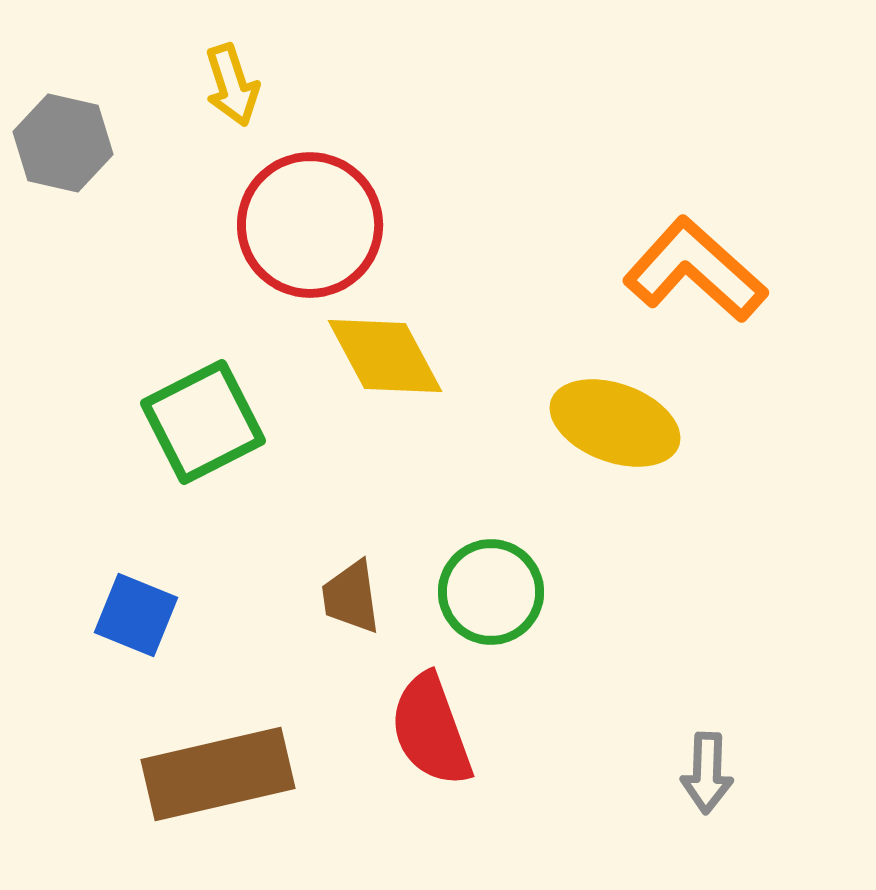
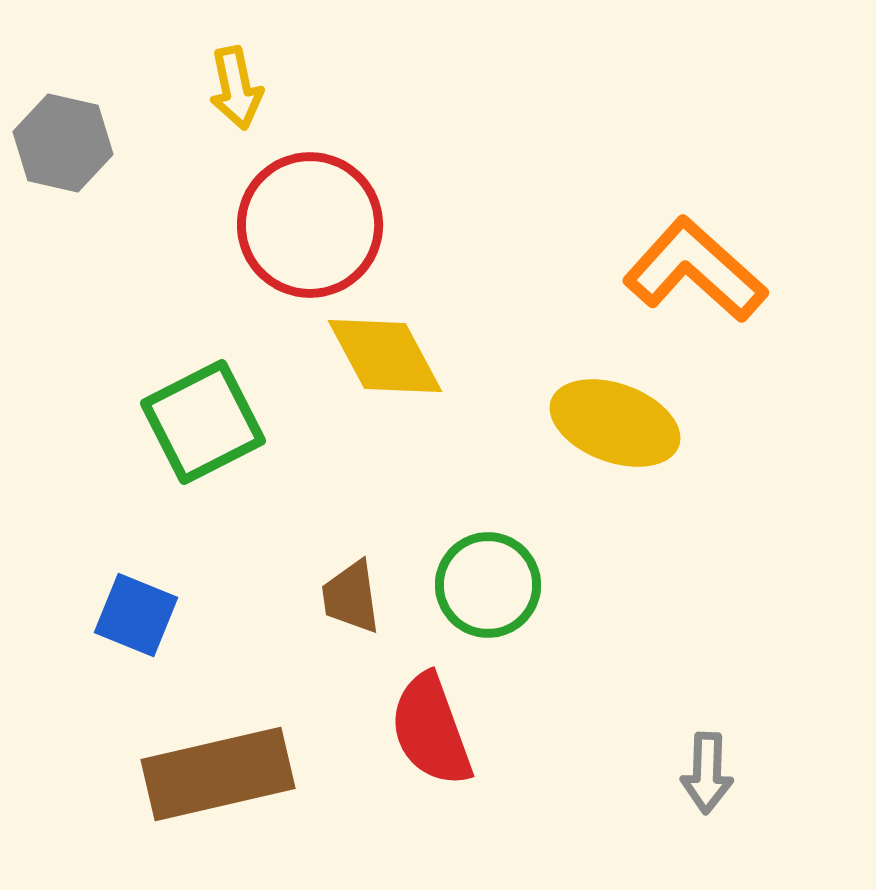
yellow arrow: moved 4 px right, 3 px down; rotated 6 degrees clockwise
green circle: moved 3 px left, 7 px up
